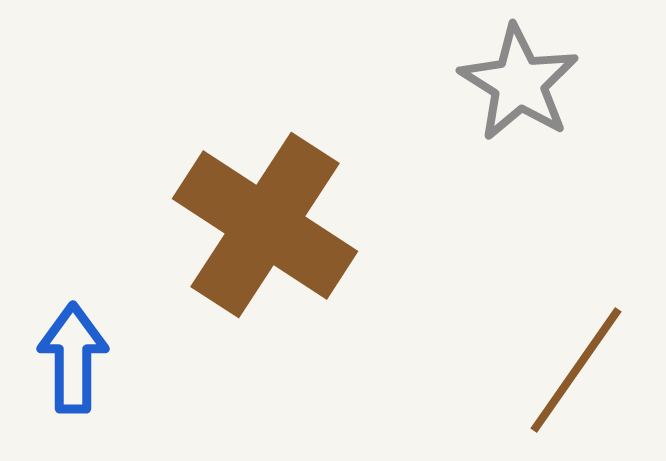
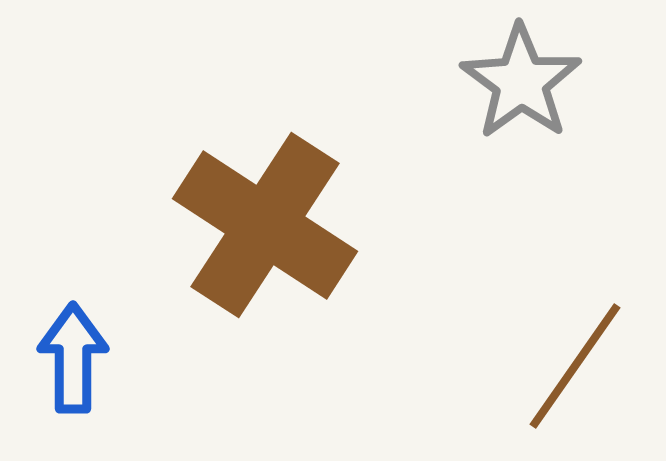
gray star: moved 2 px right, 1 px up; rotated 4 degrees clockwise
brown line: moved 1 px left, 4 px up
